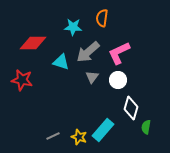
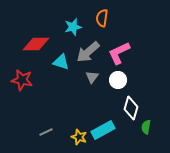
cyan star: rotated 18 degrees counterclockwise
red diamond: moved 3 px right, 1 px down
cyan rectangle: rotated 20 degrees clockwise
gray line: moved 7 px left, 4 px up
